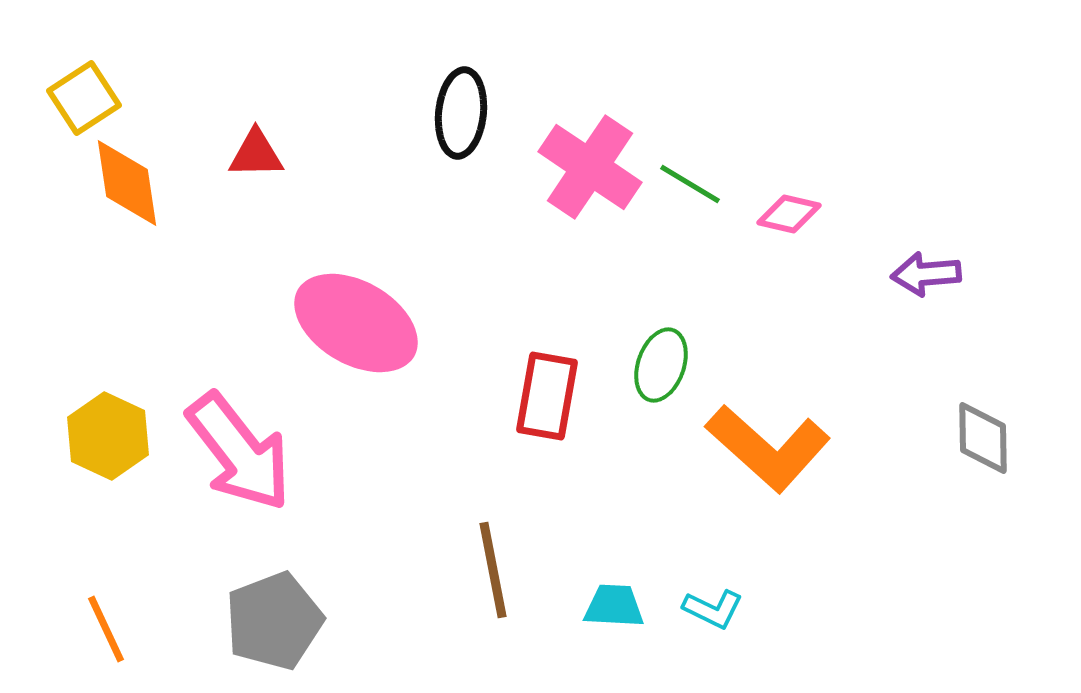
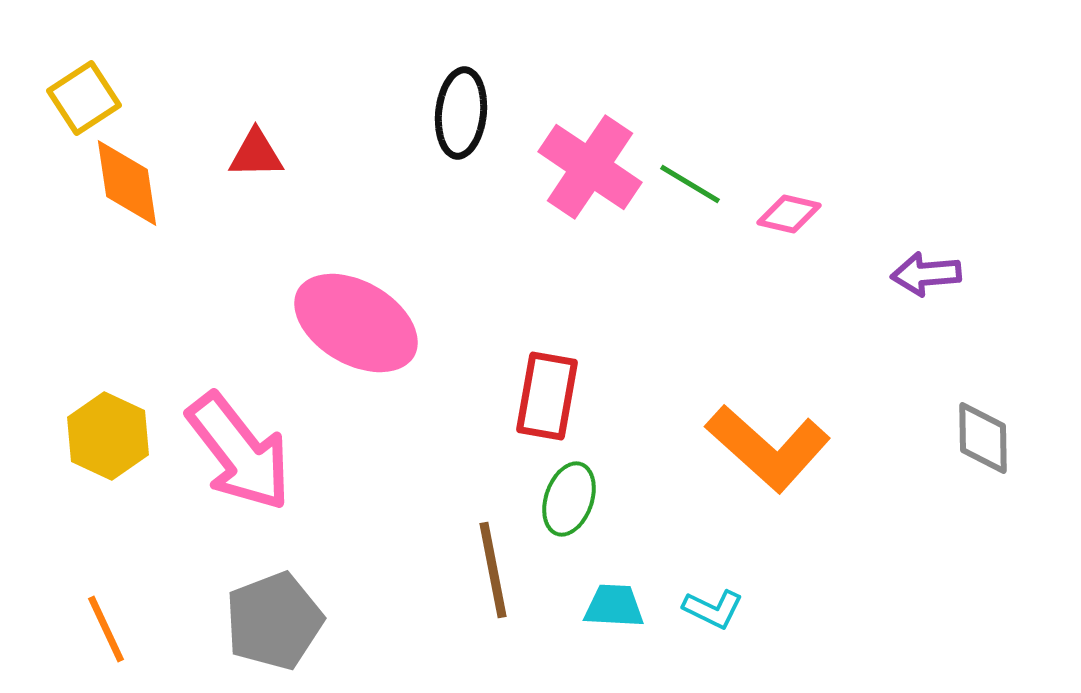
green ellipse: moved 92 px left, 134 px down
